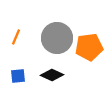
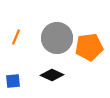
blue square: moved 5 px left, 5 px down
